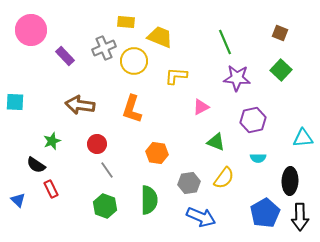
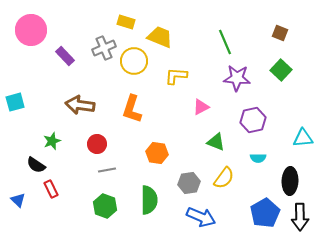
yellow rectangle: rotated 12 degrees clockwise
cyan square: rotated 18 degrees counterclockwise
gray line: rotated 66 degrees counterclockwise
